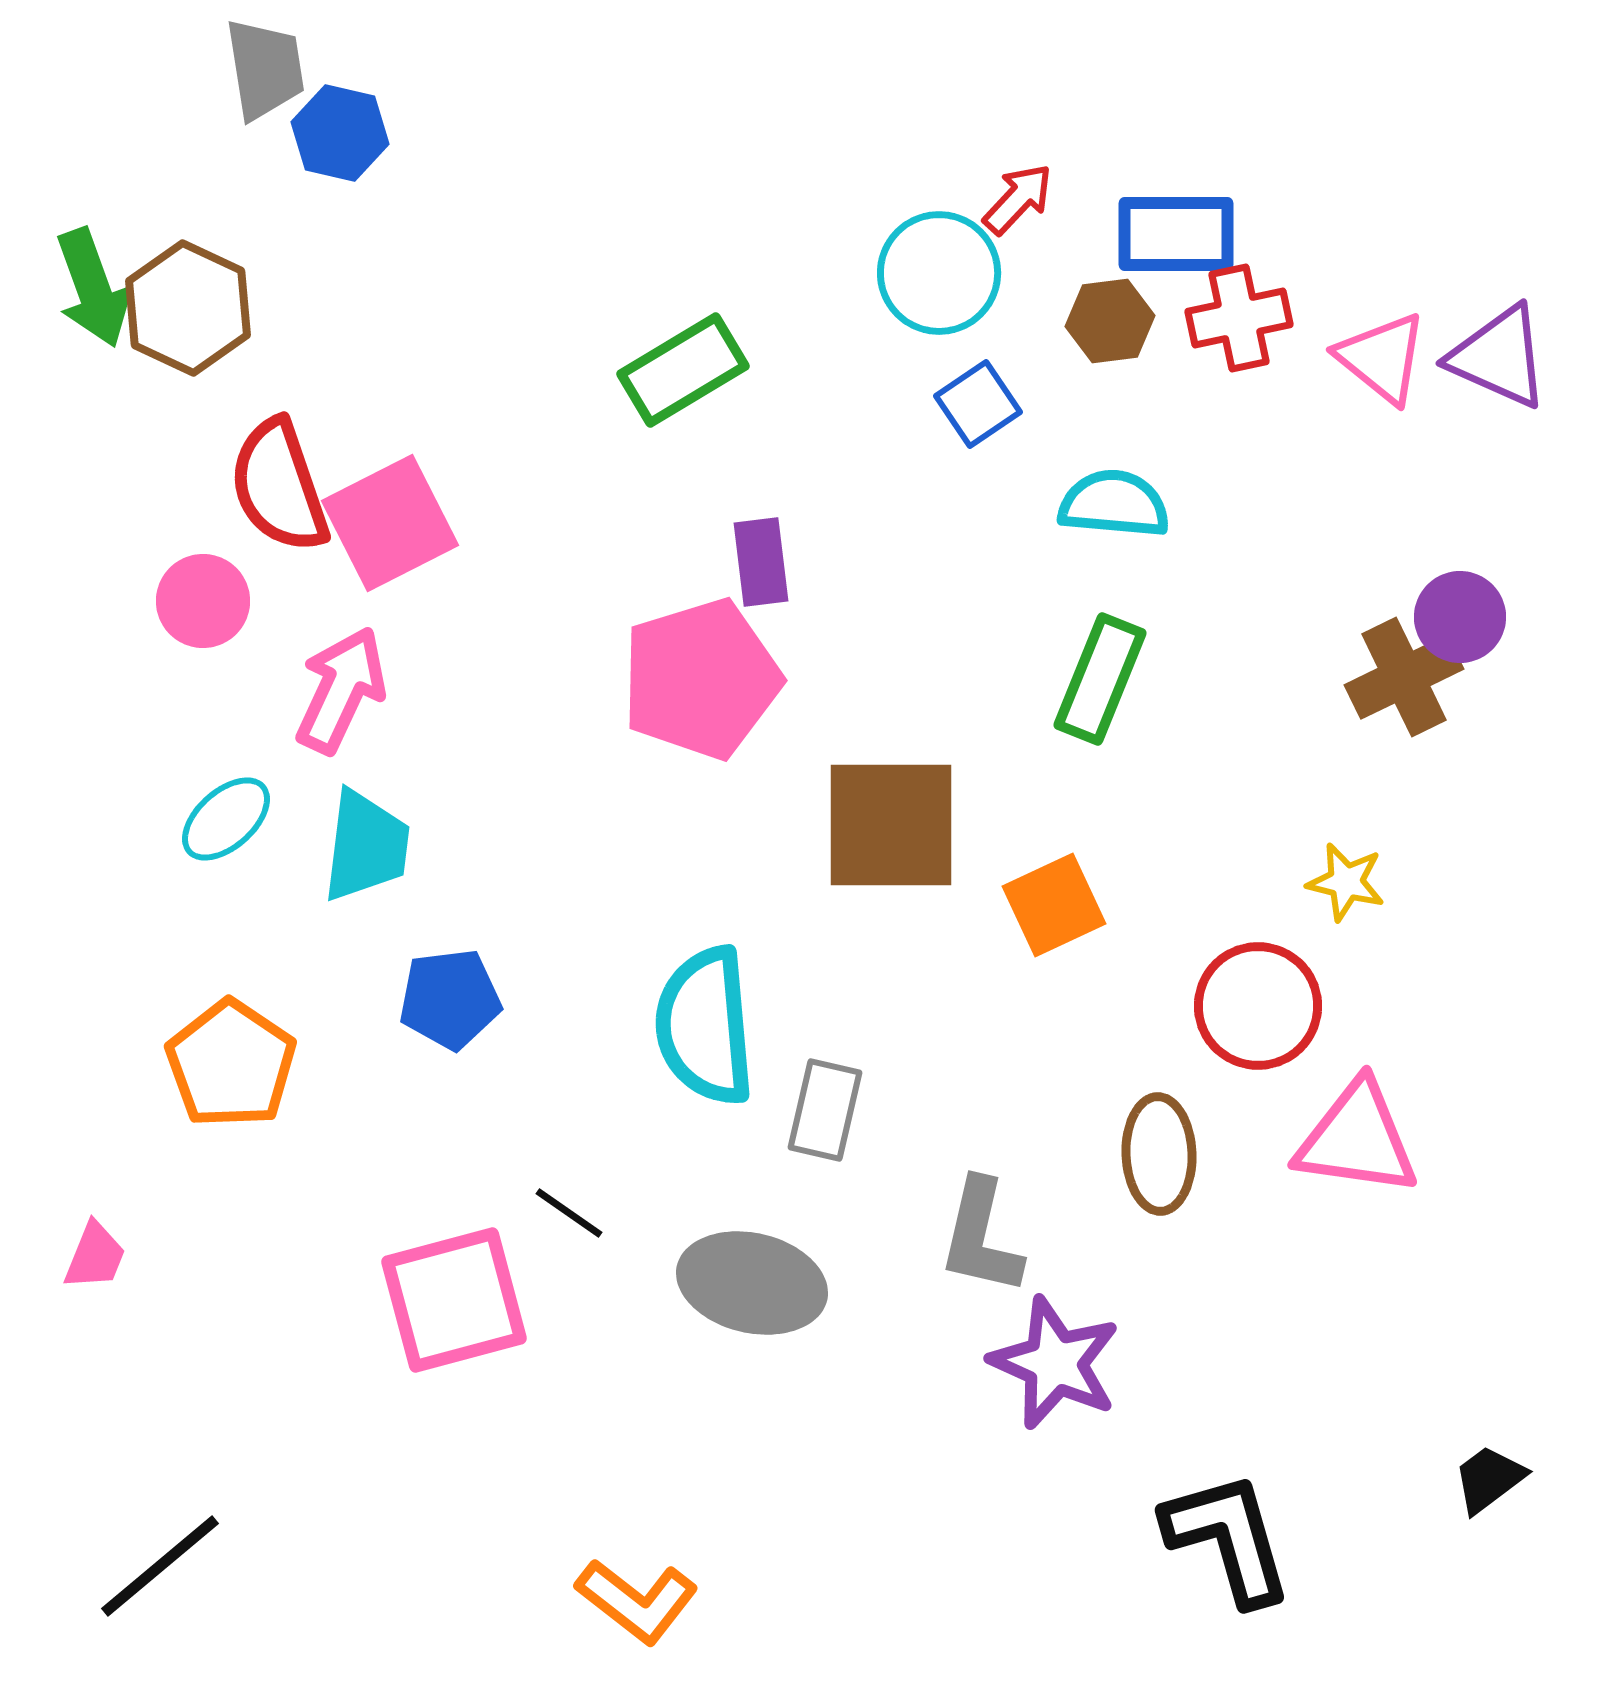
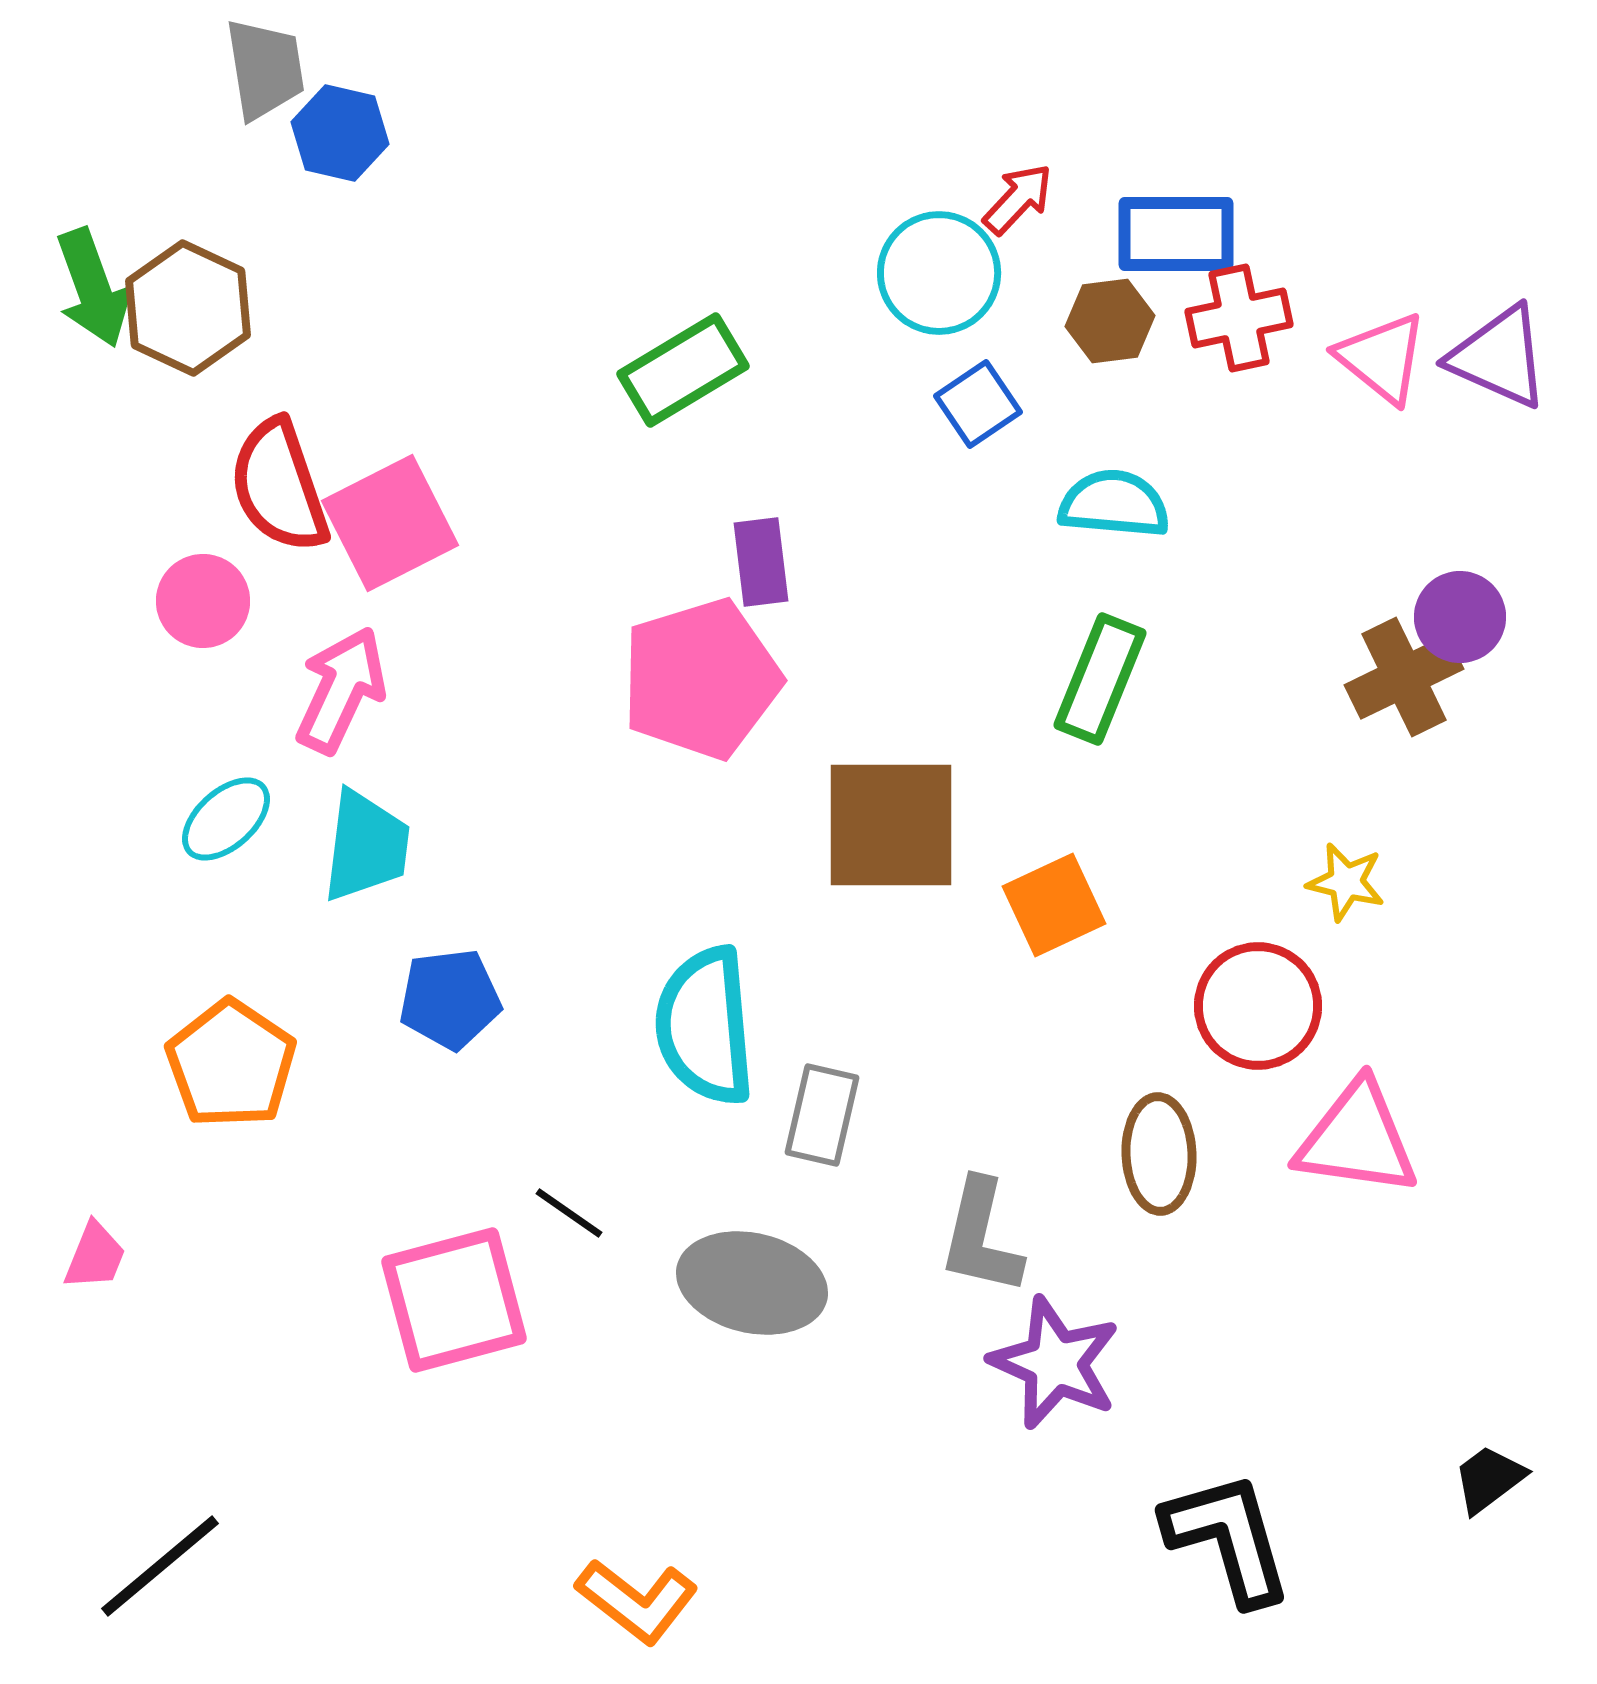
gray rectangle at (825, 1110): moved 3 px left, 5 px down
